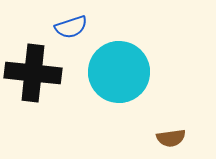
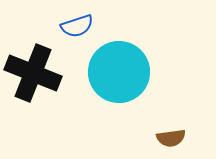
blue semicircle: moved 6 px right, 1 px up
black cross: rotated 16 degrees clockwise
